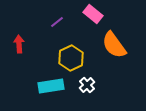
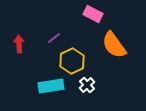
pink rectangle: rotated 12 degrees counterclockwise
purple line: moved 3 px left, 16 px down
yellow hexagon: moved 1 px right, 3 px down
